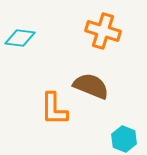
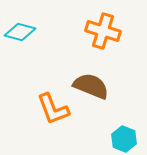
cyan diamond: moved 6 px up; rotated 8 degrees clockwise
orange L-shape: moved 1 px left; rotated 21 degrees counterclockwise
